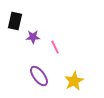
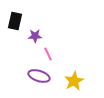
purple star: moved 2 px right, 1 px up
pink line: moved 7 px left, 7 px down
purple ellipse: rotated 35 degrees counterclockwise
